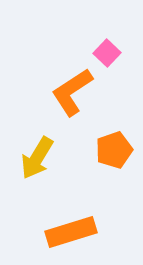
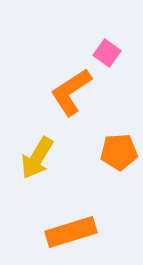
pink square: rotated 8 degrees counterclockwise
orange L-shape: moved 1 px left
orange pentagon: moved 5 px right, 2 px down; rotated 15 degrees clockwise
